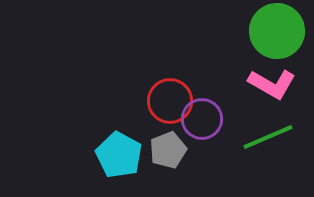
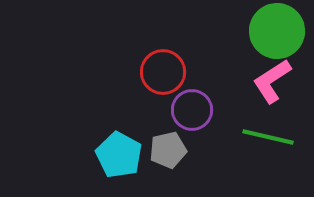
pink L-shape: moved 3 px up; rotated 117 degrees clockwise
red circle: moved 7 px left, 29 px up
purple circle: moved 10 px left, 9 px up
green line: rotated 36 degrees clockwise
gray pentagon: rotated 9 degrees clockwise
